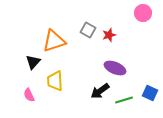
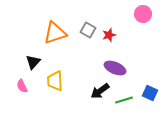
pink circle: moved 1 px down
orange triangle: moved 1 px right, 8 px up
pink semicircle: moved 7 px left, 9 px up
